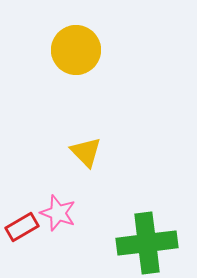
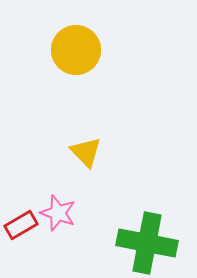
red rectangle: moved 1 px left, 2 px up
green cross: rotated 18 degrees clockwise
